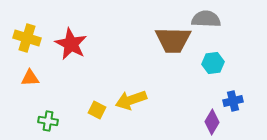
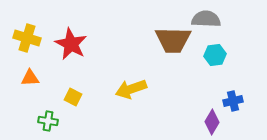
cyan hexagon: moved 2 px right, 8 px up
yellow arrow: moved 11 px up
yellow square: moved 24 px left, 13 px up
